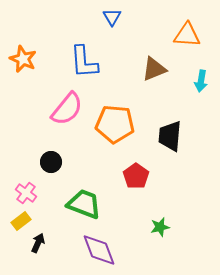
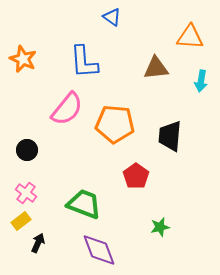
blue triangle: rotated 24 degrees counterclockwise
orange triangle: moved 3 px right, 2 px down
brown triangle: moved 2 px right, 1 px up; rotated 16 degrees clockwise
black circle: moved 24 px left, 12 px up
